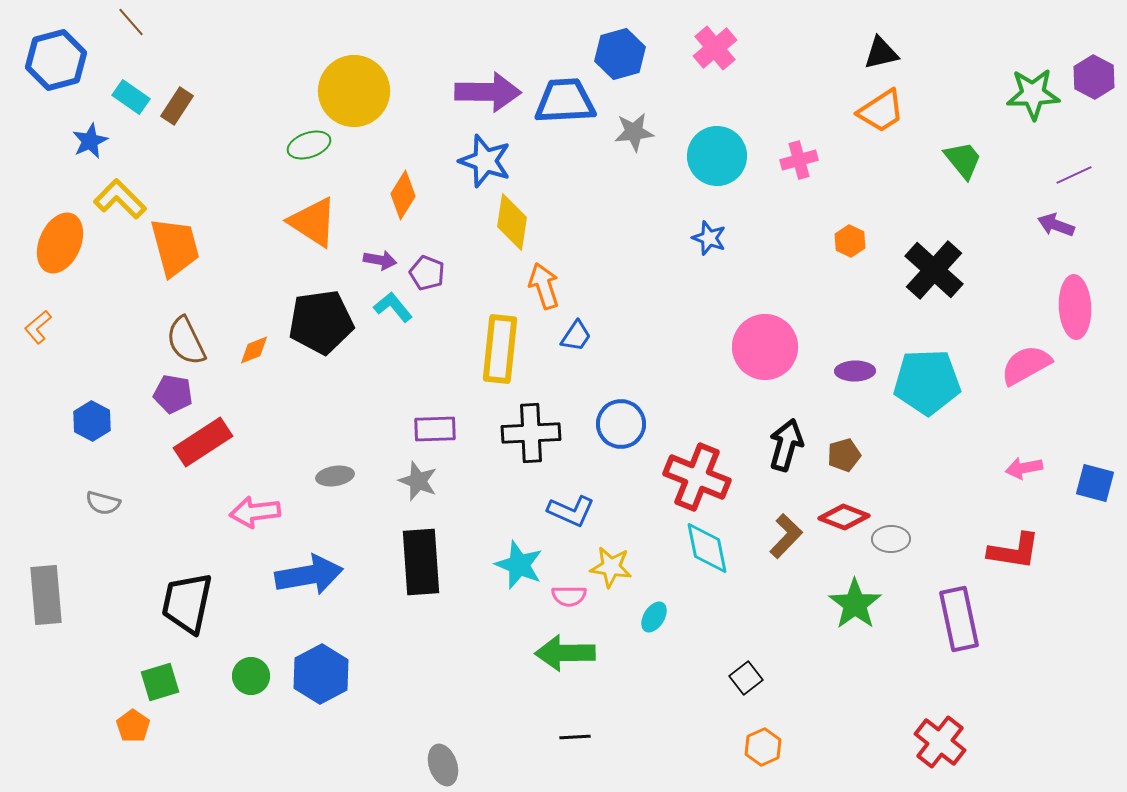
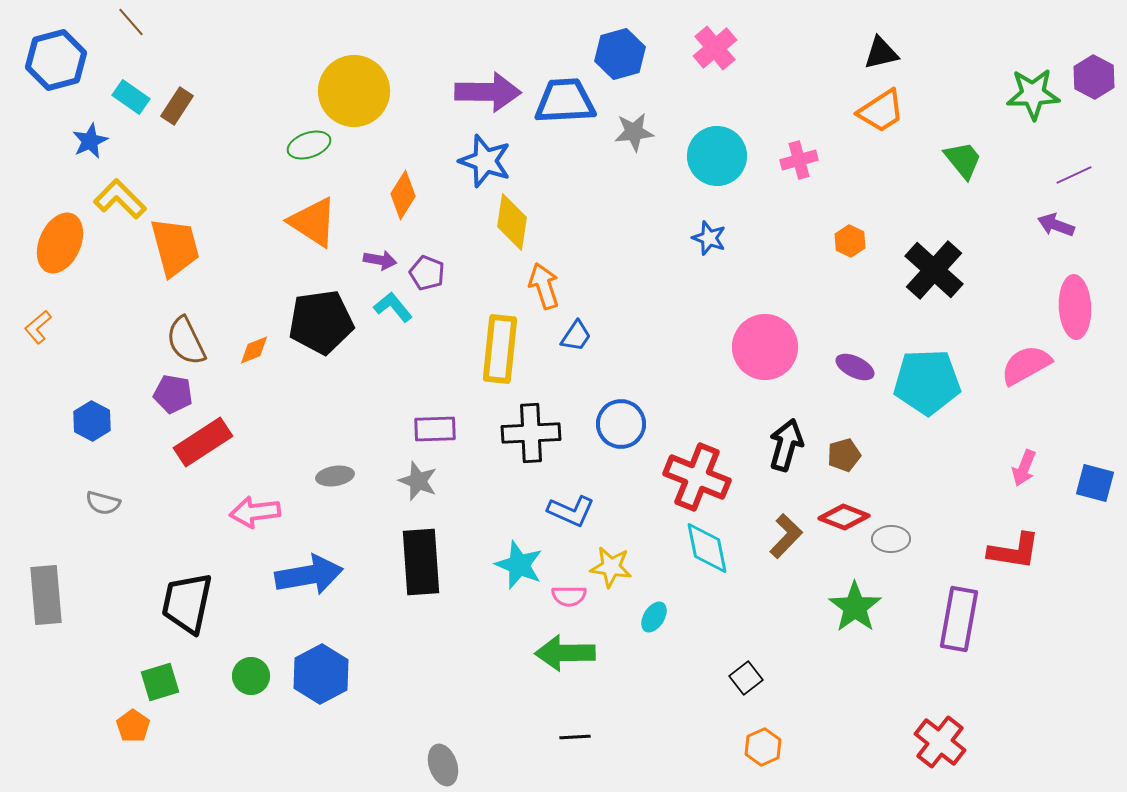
purple ellipse at (855, 371): moved 4 px up; rotated 27 degrees clockwise
pink arrow at (1024, 468): rotated 57 degrees counterclockwise
green star at (855, 604): moved 3 px down
purple rectangle at (959, 619): rotated 22 degrees clockwise
